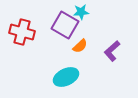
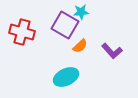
purple L-shape: rotated 90 degrees counterclockwise
